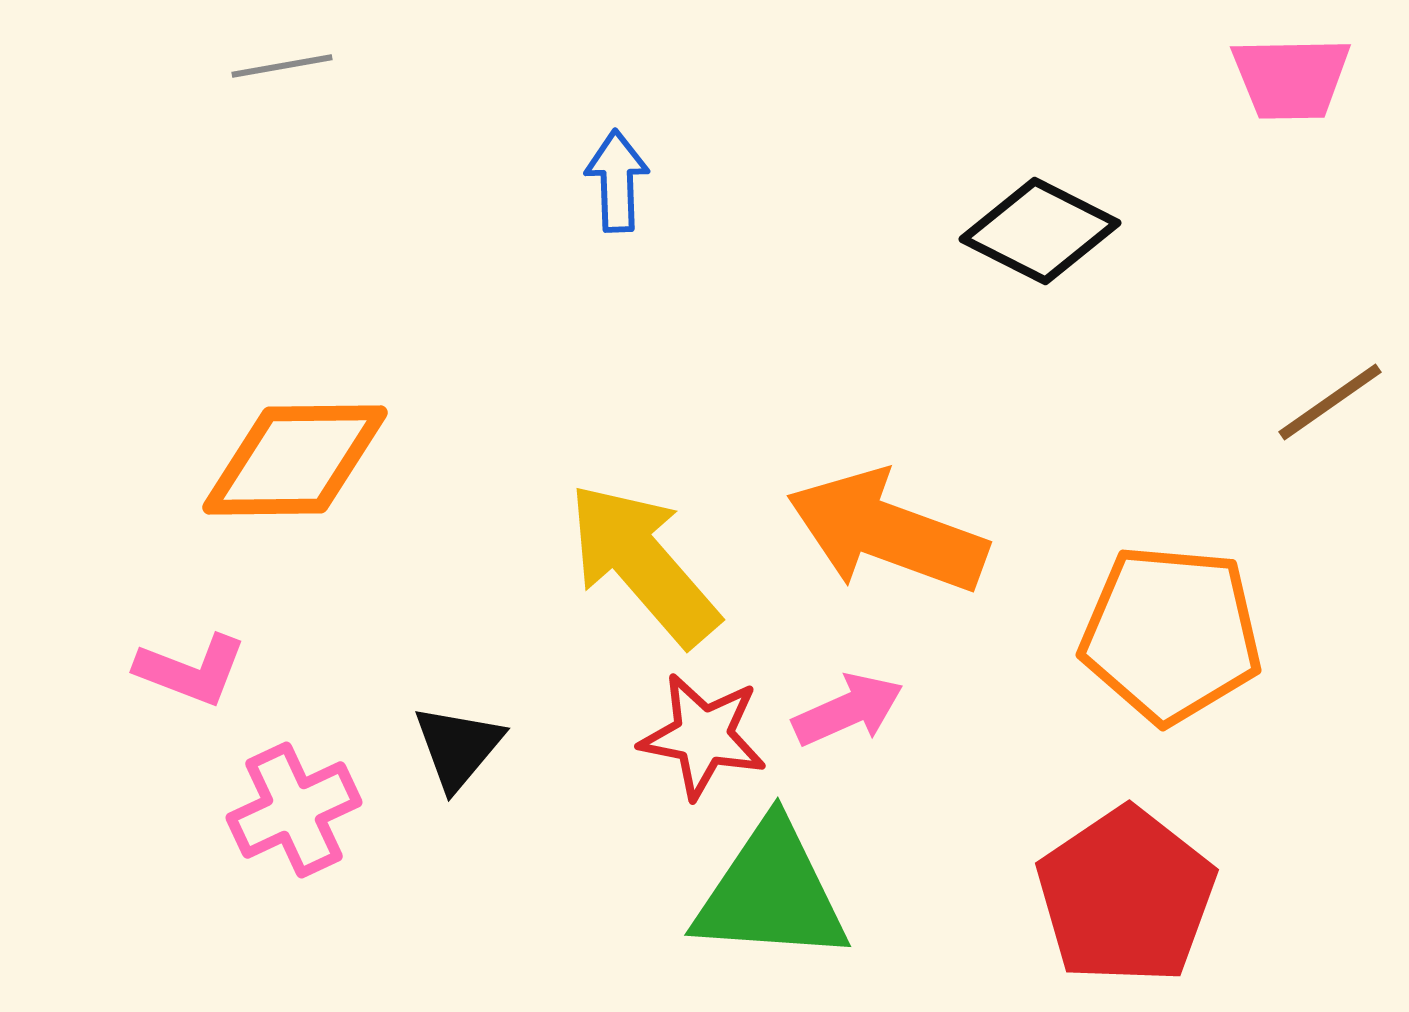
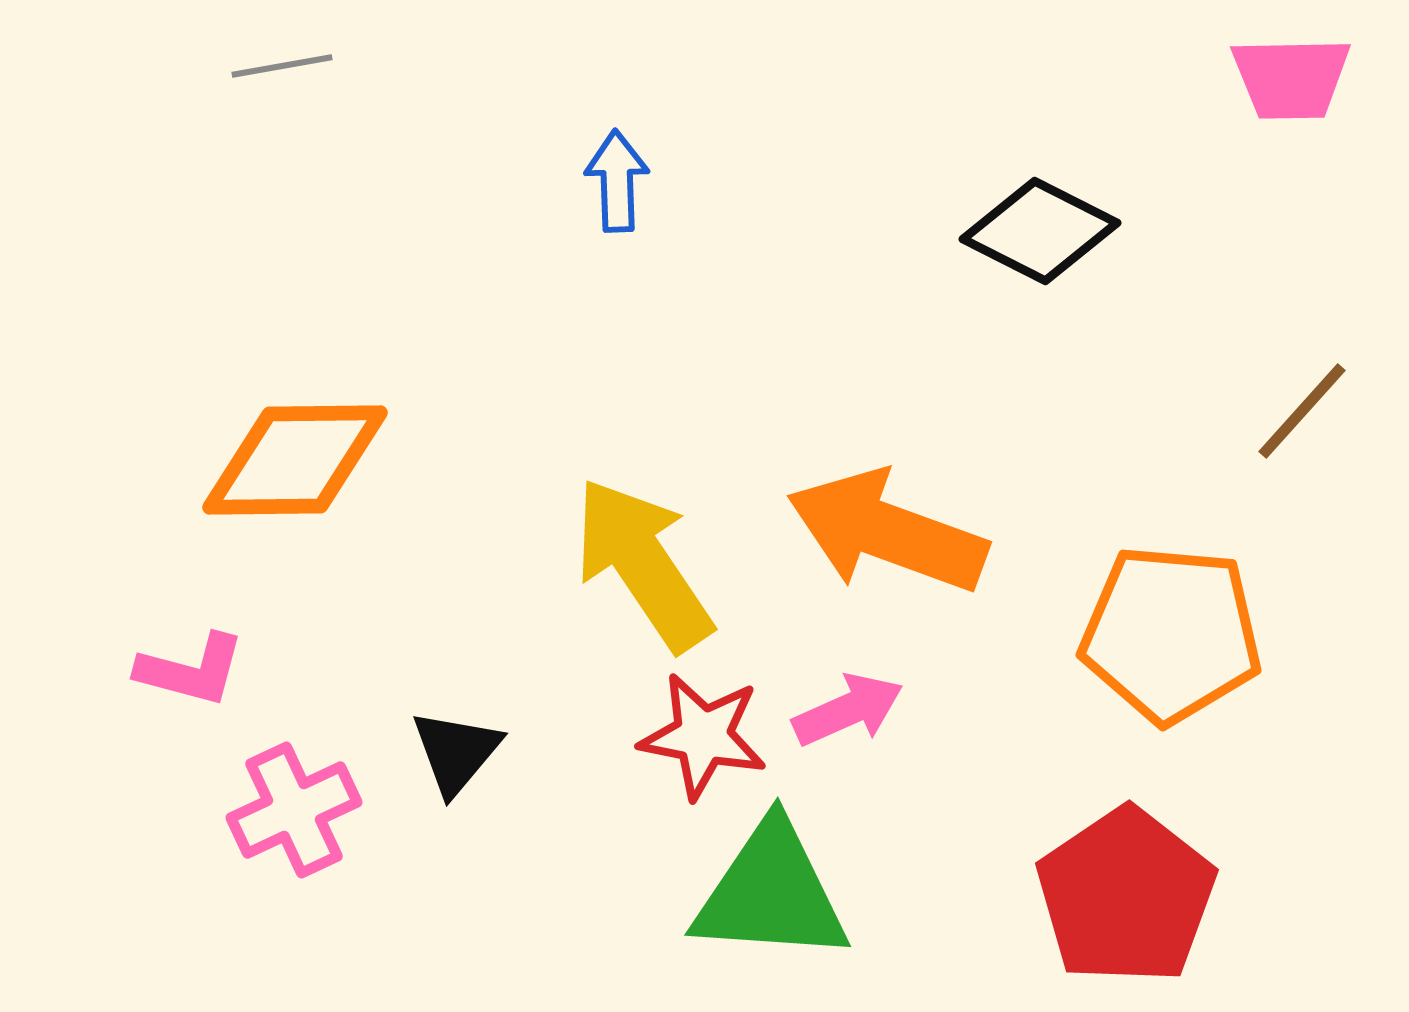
brown line: moved 28 px left, 9 px down; rotated 13 degrees counterclockwise
yellow arrow: rotated 7 degrees clockwise
pink L-shape: rotated 6 degrees counterclockwise
black triangle: moved 2 px left, 5 px down
